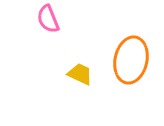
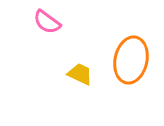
pink semicircle: moved 1 px left, 3 px down; rotated 32 degrees counterclockwise
